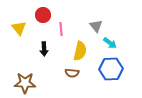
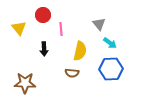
gray triangle: moved 3 px right, 2 px up
